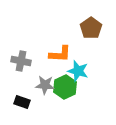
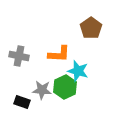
orange L-shape: moved 1 px left
gray cross: moved 2 px left, 5 px up
gray star: moved 3 px left, 5 px down
